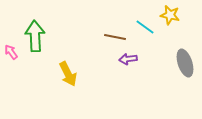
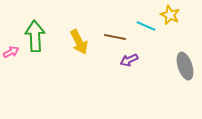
yellow star: rotated 12 degrees clockwise
cyan line: moved 1 px right, 1 px up; rotated 12 degrees counterclockwise
pink arrow: rotated 98 degrees clockwise
purple arrow: moved 1 px right, 1 px down; rotated 18 degrees counterclockwise
gray ellipse: moved 3 px down
yellow arrow: moved 11 px right, 32 px up
